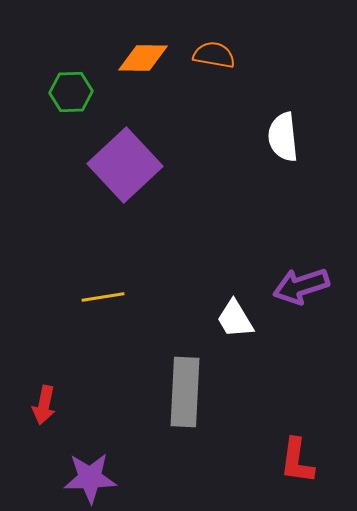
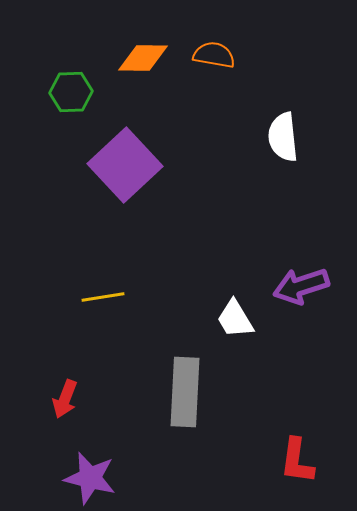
red arrow: moved 21 px right, 6 px up; rotated 9 degrees clockwise
purple star: rotated 16 degrees clockwise
